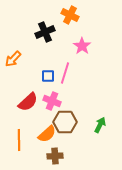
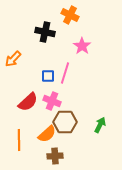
black cross: rotated 36 degrees clockwise
